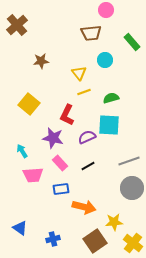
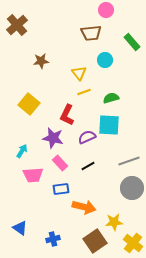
cyan arrow: rotated 64 degrees clockwise
